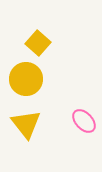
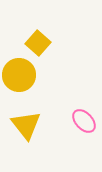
yellow circle: moved 7 px left, 4 px up
yellow triangle: moved 1 px down
